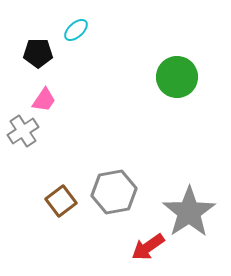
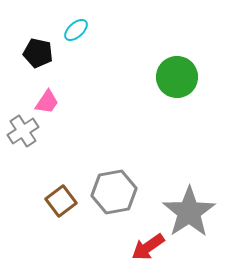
black pentagon: rotated 12 degrees clockwise
pink trapezoid: moved 3 px right, 2 px down
